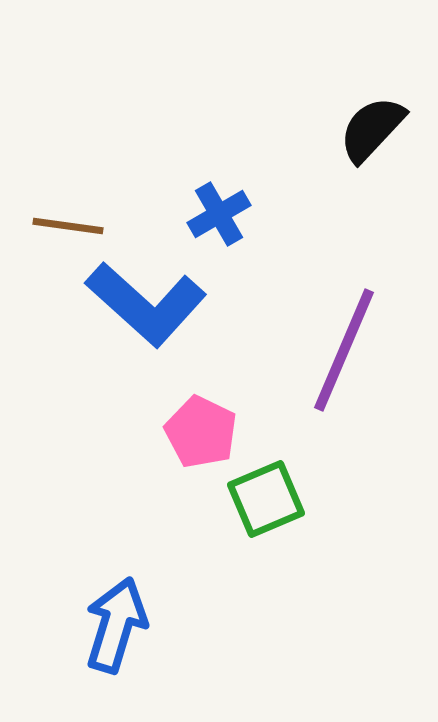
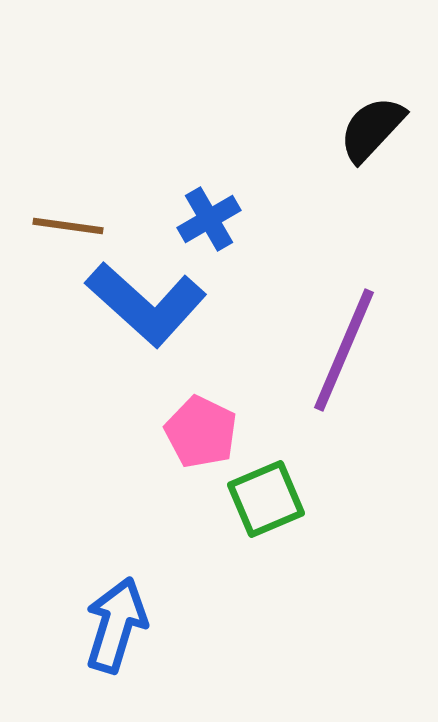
blue cross: moved 10 px left, 5 px down
